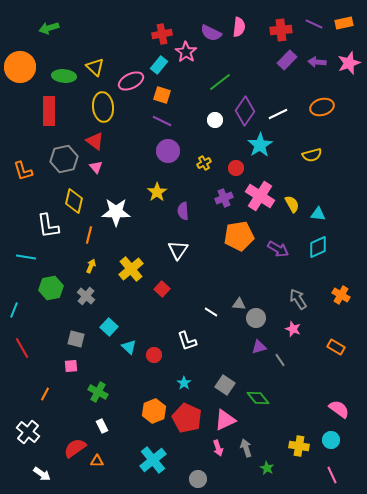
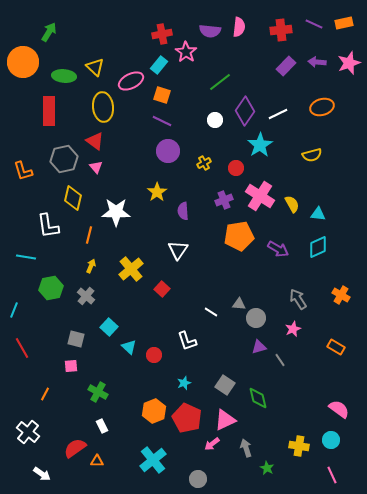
green arrow at (49, 28): moved 4 px down; rotated 138 degrees clockwise
purple semicircle at (211, 33): moved 1 px left, 2 px up; rotated 20 degrees counterclockwise
purple rectangle at (287, 60): moved 1 px left, 6 px down
orange circle at (20, 67): moved 3 px right, 5 px up
purple cross at (224, 198): moved 2 px down
yellow diamond at (74, 201): moved 1 px left, 3 px up
pink star at (293, 329): rotated 28 degrees clockwise
cyan star at (184, 383): rotated 16 degrees clockwise
green diamond at (258, 398): rotated 25 degrees clockwise
pink arrow at (218, 448): moved 6 px left, 4 px up; rotated 70 degrees clockwise
